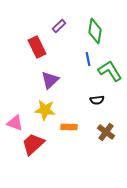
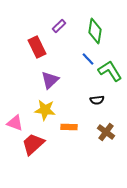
blue line: rotated 32 degrees counterclockwise
